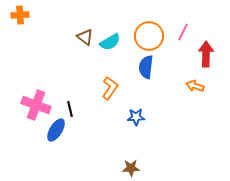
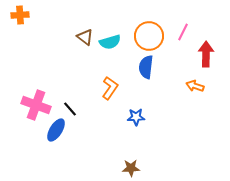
cyan semicircle: rotated 15 degrees clockwise
black line: rotated 28 degrees counterclockwise
